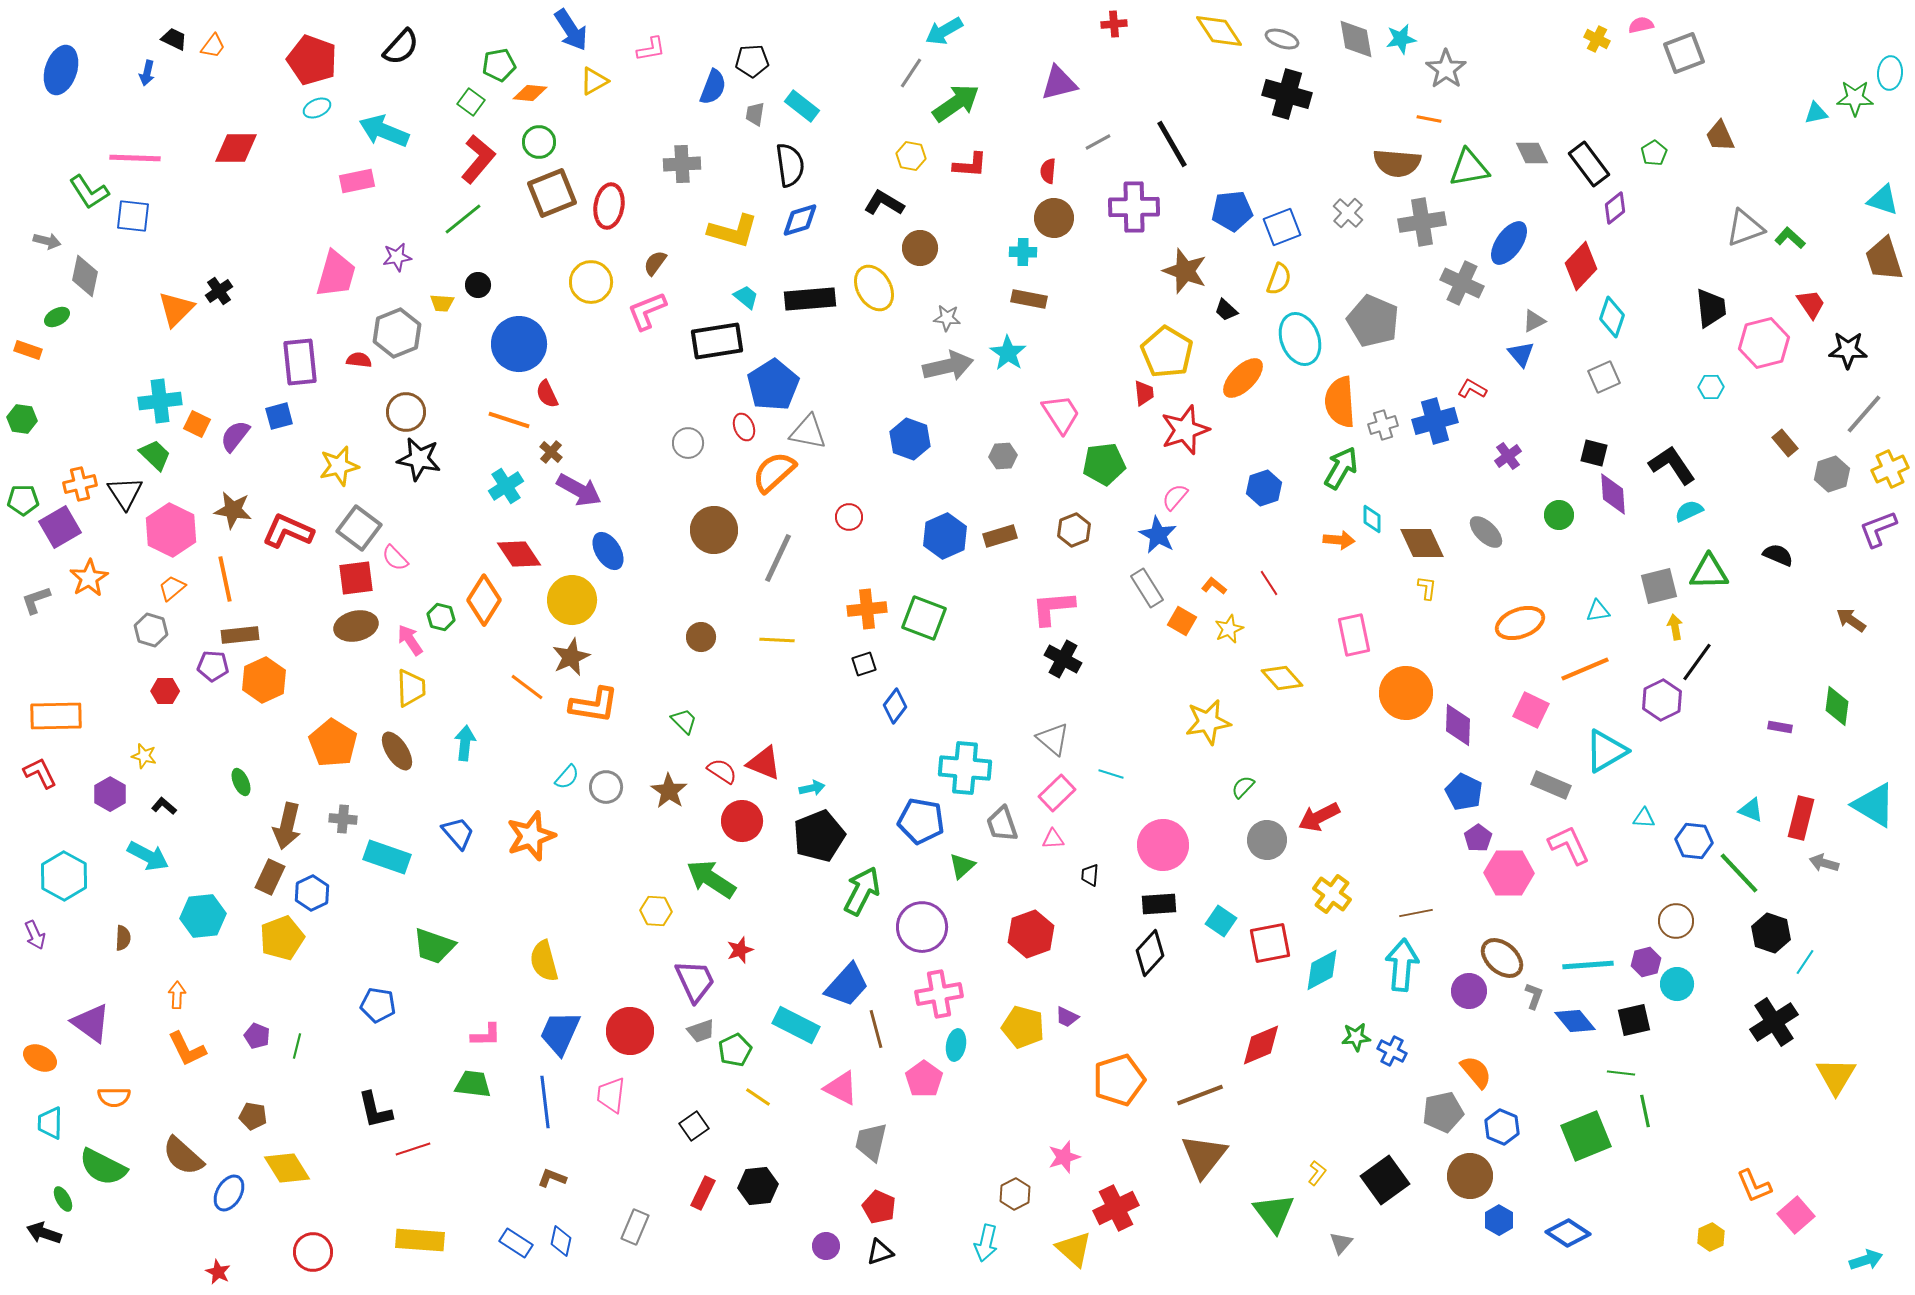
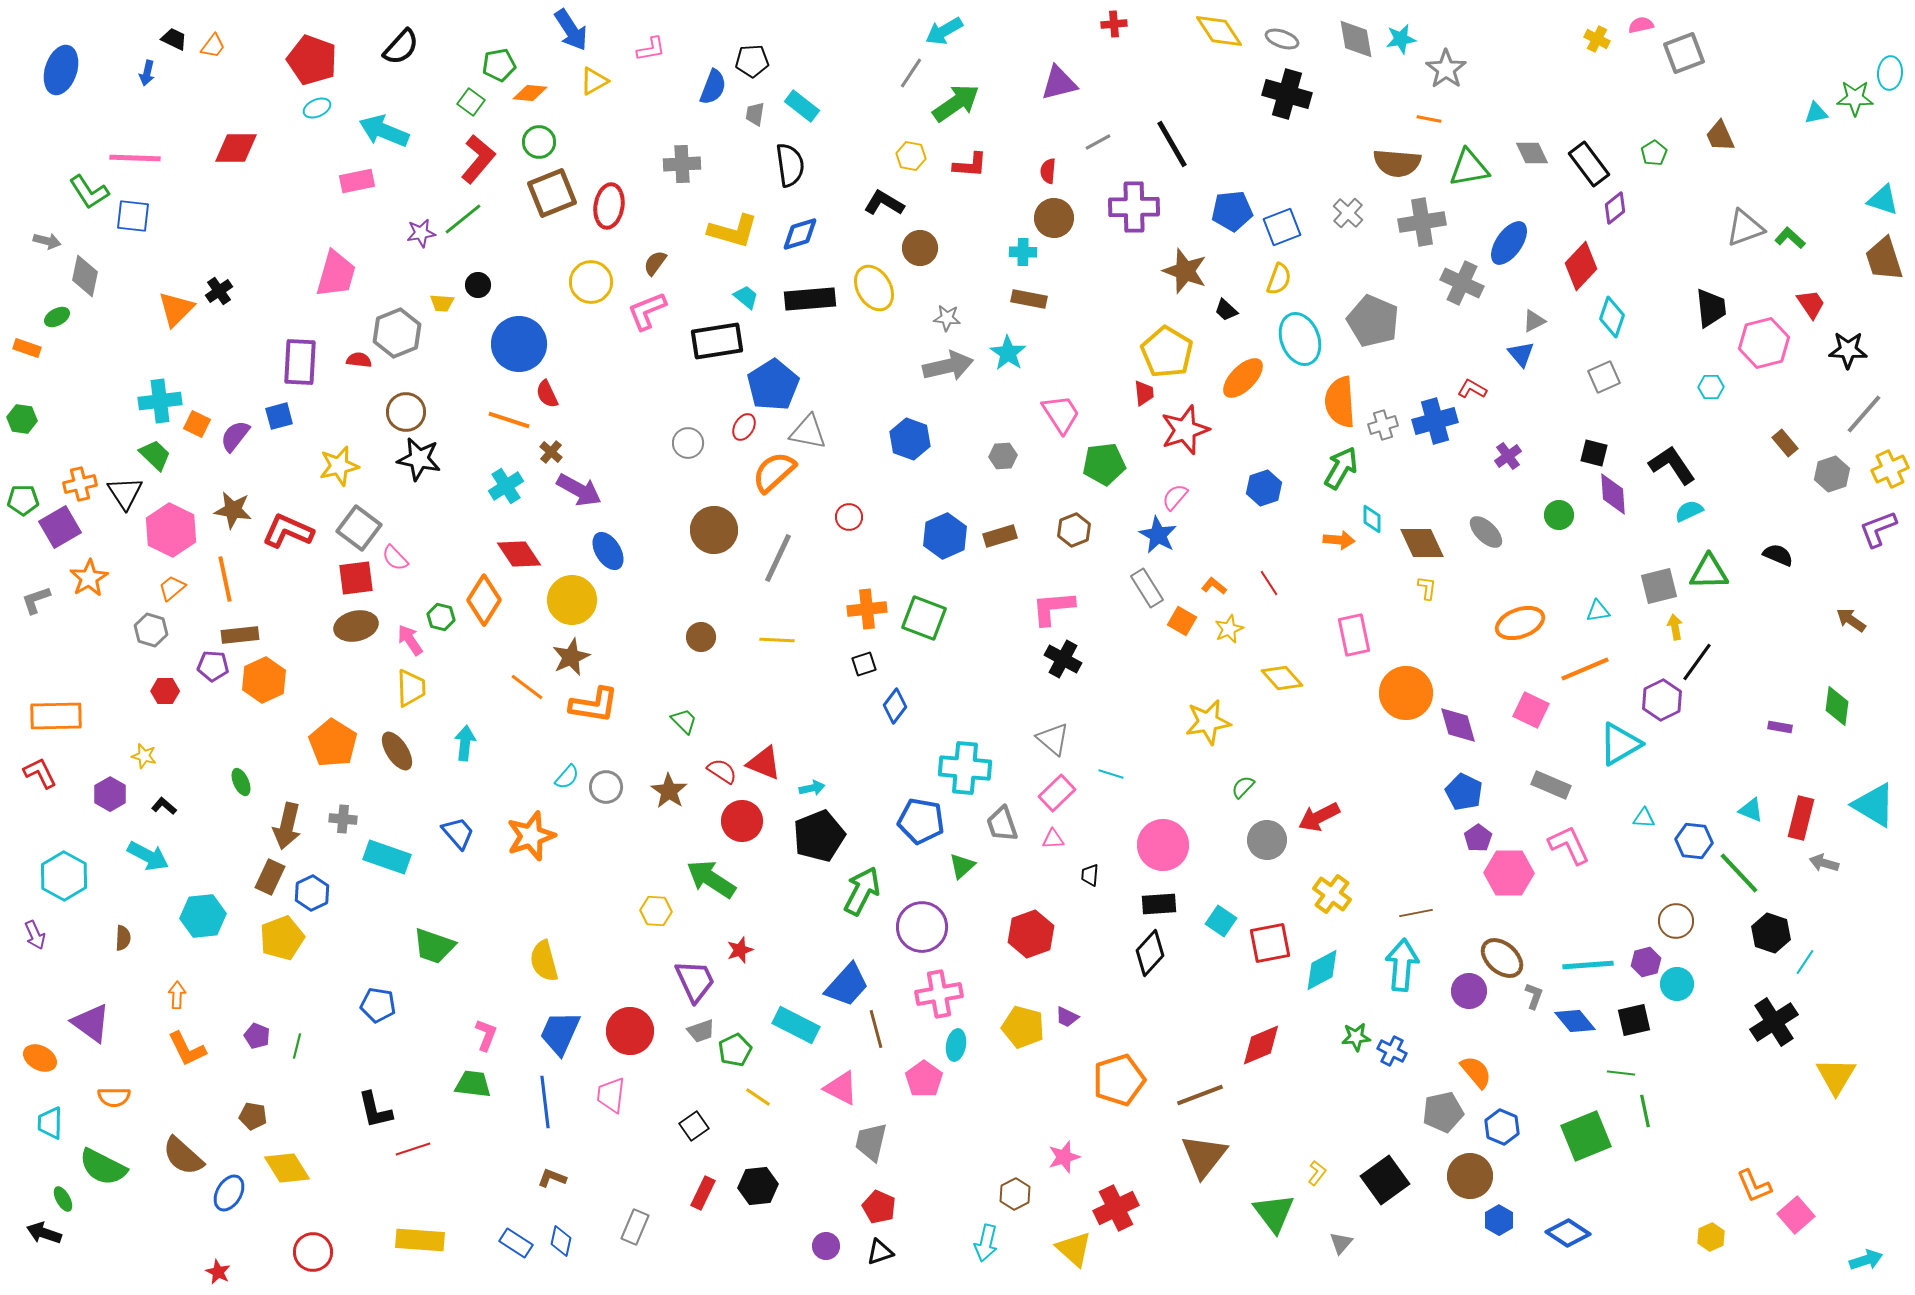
blue diamond at (800, 220): moved 14 px down
purple star at (397, 257): moved 24 px right, 24 px up
orange rectangle at (28, 350): moved 1 px left, 2 px up
purple rectangle at (300, 362): rotated 9 degrees clockwise
red ellipse at (744, 427): rotated 52 degrees clockwise
purple diamond at (1458, 725): rotated 18 degrees counterclockwise
cyan triangle at (1606, 751): moved 14 px right, 7 px up
pink L-shape at (486, 1035): rotated 68 degrees counterclockwise
